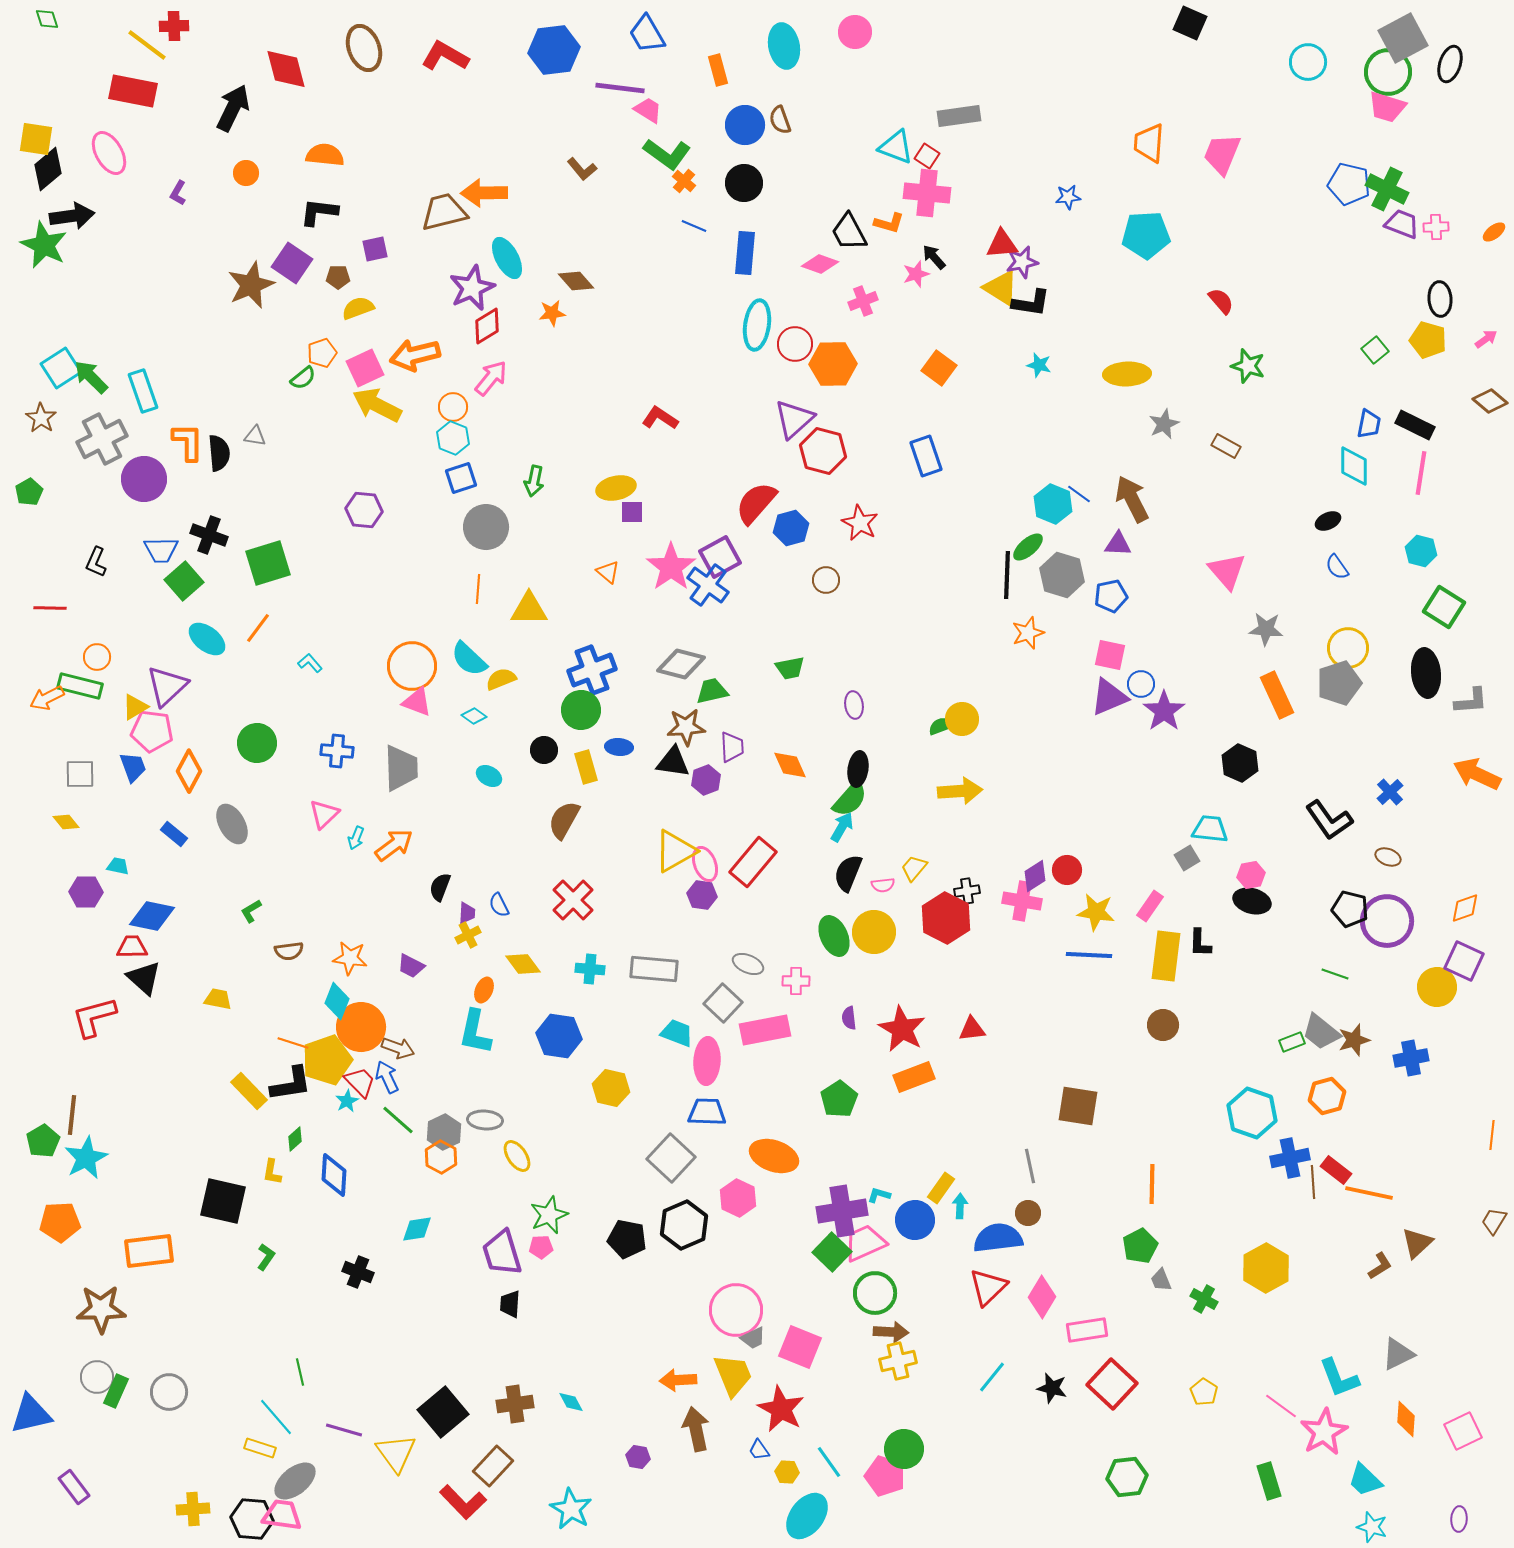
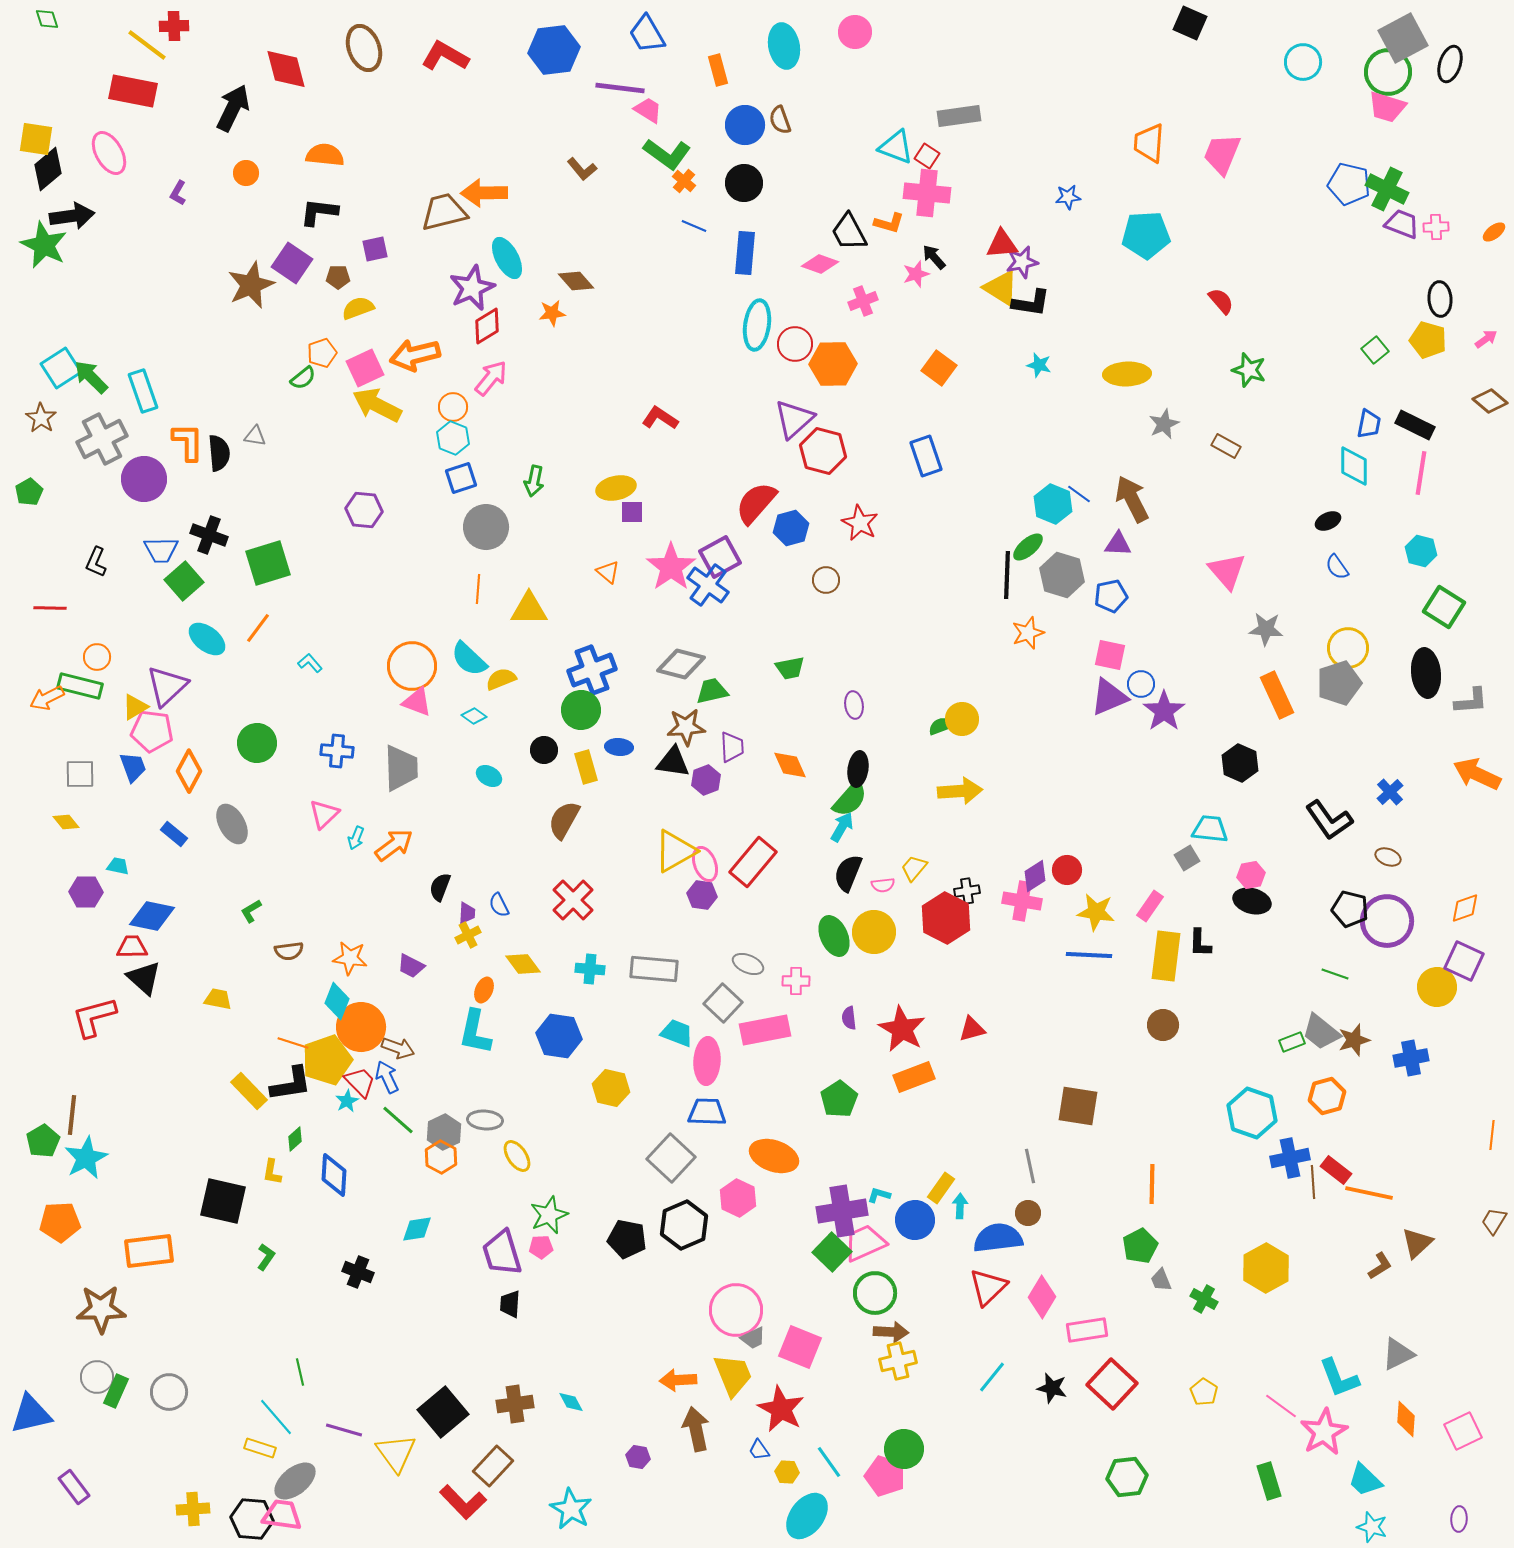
cyan circle at (1308, 62): moved 5 px left
green star at (1248, 366): moved 1 px right, 4 px down
red triangle at (972, 1029): rotated 8 degrees counterclockwise
